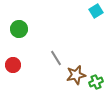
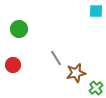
cyan square: rotated 32 degrees clockwise
brown star: moved 2 px up
green cross: moved 6 px down; rotated 16 degrees counterclockwise
